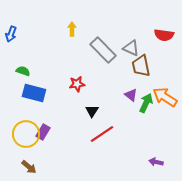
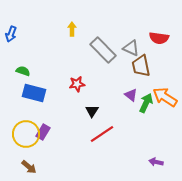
red semicircle: moved 5 px left, 3 px down
